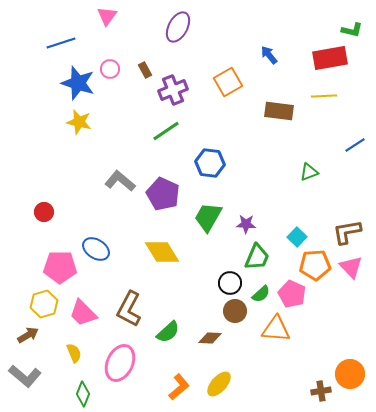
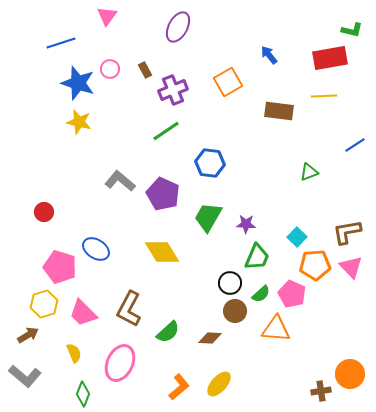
pink pentagon at (60, 267): rotated 16 degrees clockwise
